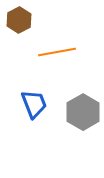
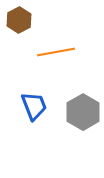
orange line: moved 1 px left
blue trapezoid: moved 2 px down
